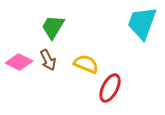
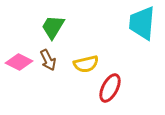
cyan trapezoid: rotated 15 degrees counterclockwise
yellow semicircle: rotated 145 degrees clockwise
